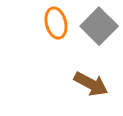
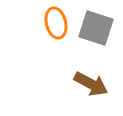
gray square: moved 3 px left, 2 px down; rotated 27 degrees counterclockwise
